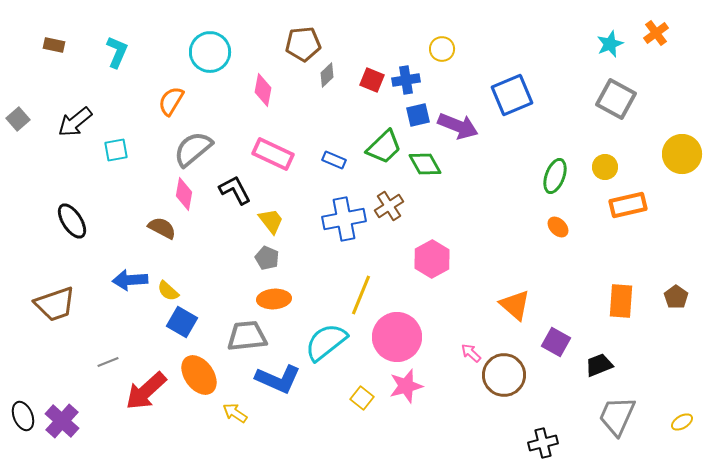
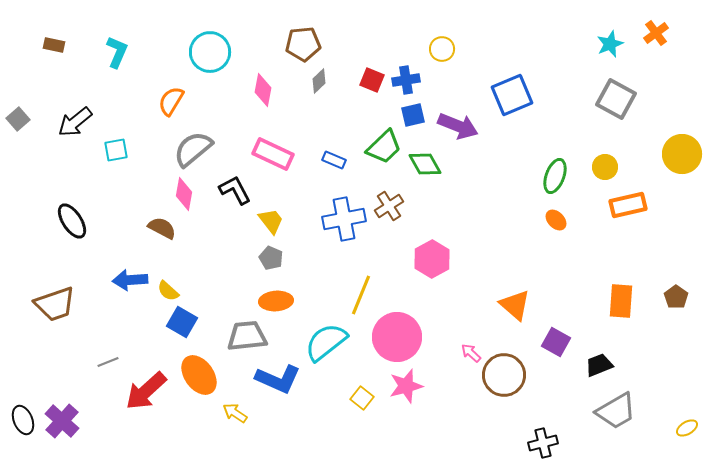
gray diamond at (327, 75): moved 8 px left, 6 px down
blue square at (418, 115): moved 5 px left
orange ellipse at (558, 227): moved 2 px left, 7 px up
gray pentagon at (267, 258): moved 4 px right
orange ellipse at (274, 299): moved 2 px right, 2 px down
black ellipse at (23, 416): moved 4 px down
gray trapezoid at (617, 416): moved 1 px left, 5 px up; rotated 144 degrees counterclockwise
yellow ellipse at (682, 422): moved 5 px right, 6 px down
